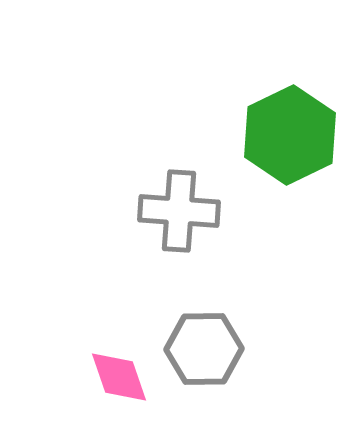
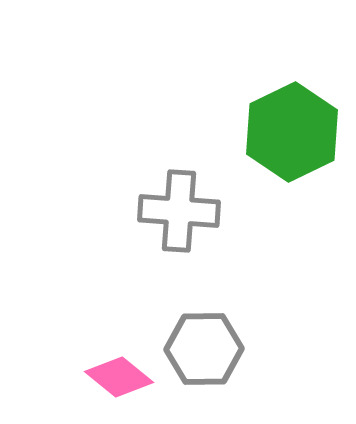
green hexagon: moved 2 px right, 3 px up
pink diamond: rotated 32 degrees counterclockwise
